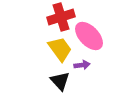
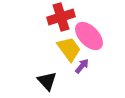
yellow trapezoid: moved 9 px right
purple arrow: moved 1 px down; rotated 42 degrees counterclockwise
black triangle: moved 13 px left
